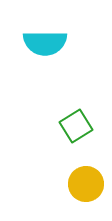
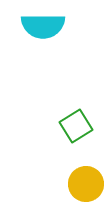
cyan semicircle: moved 2 px left, 17 px up
